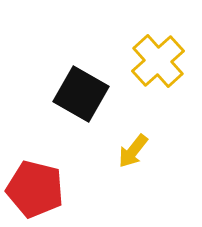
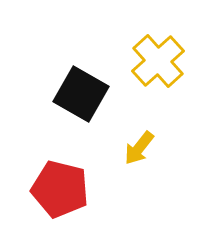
yellow arrow: moved 6 px right, 3 px up
red pentagon: moved 25 px right
